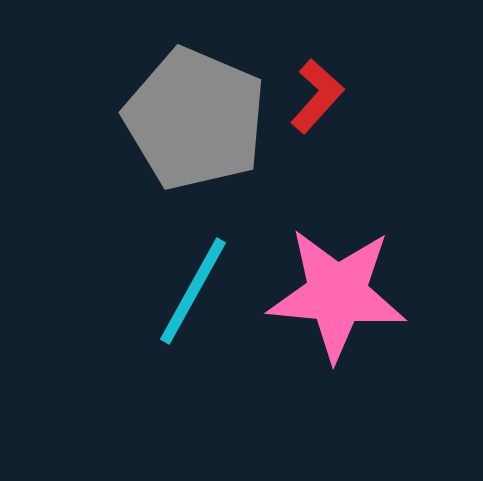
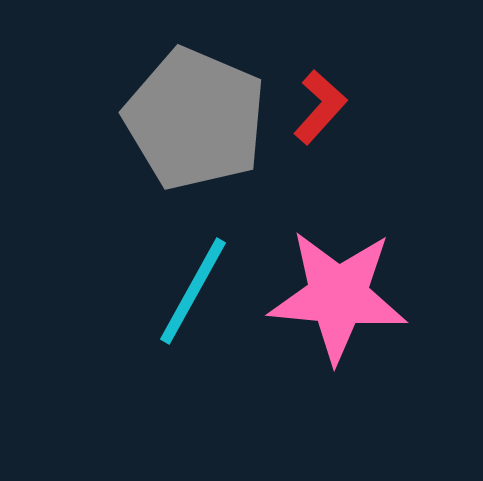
red L-shape: moved 3 px right, 11 px down
pink star: moved 1 px right, 2 px down
